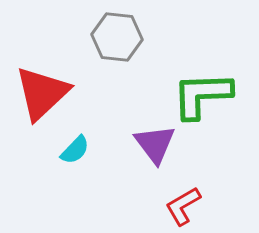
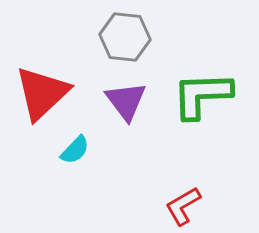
gray hexagon: moved 8 px right
purple triangle: moved 29 px left, 43 px up
